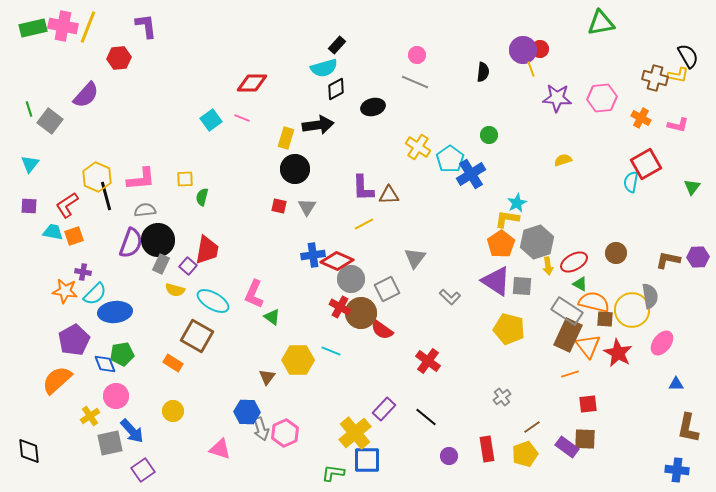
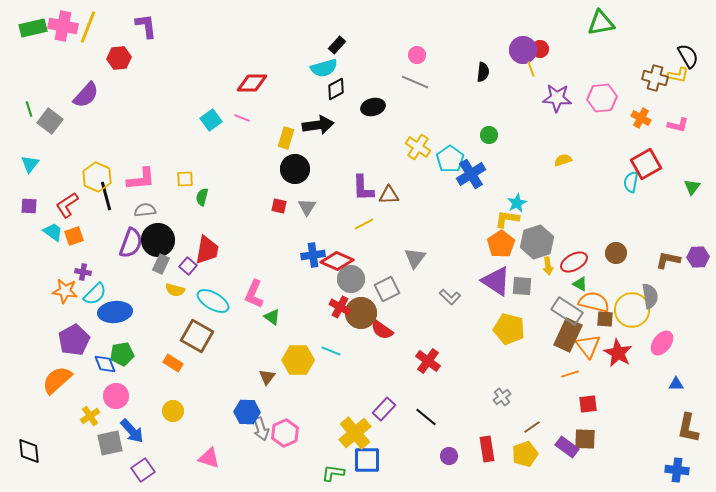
cyan trapezoid at (53, 232): rotated 25 degrees clockwise
pink triangle at (220, 449): moved 11 px left, 9 px down
